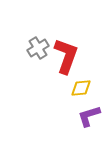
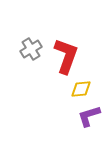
gray cross: moved 7 px left, 1 px down
yellow diamond: moved 1 px down
